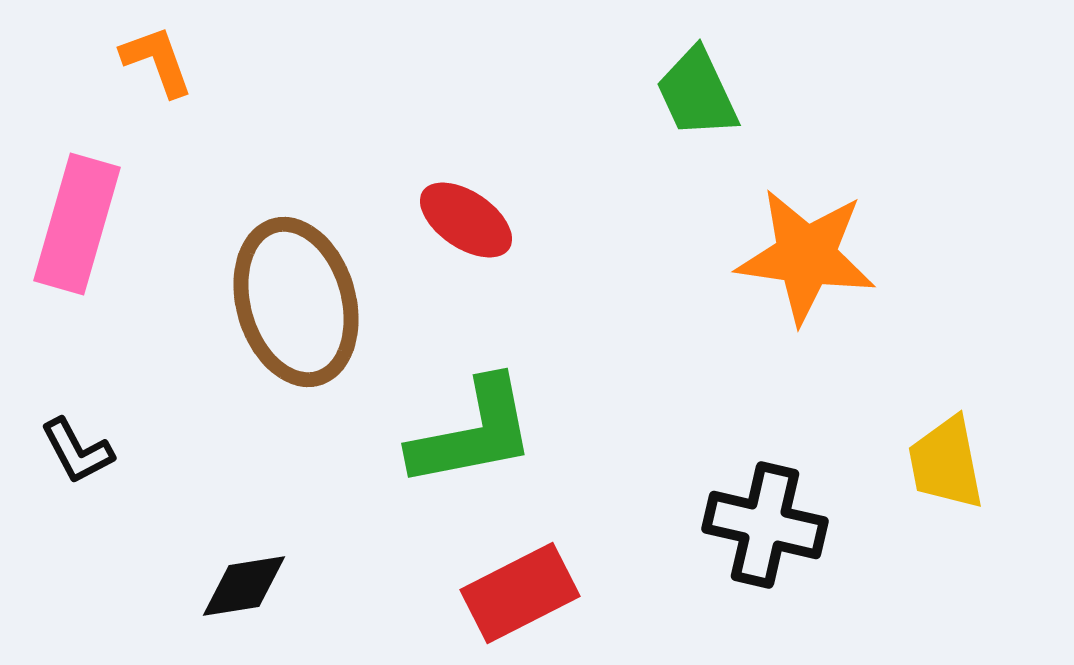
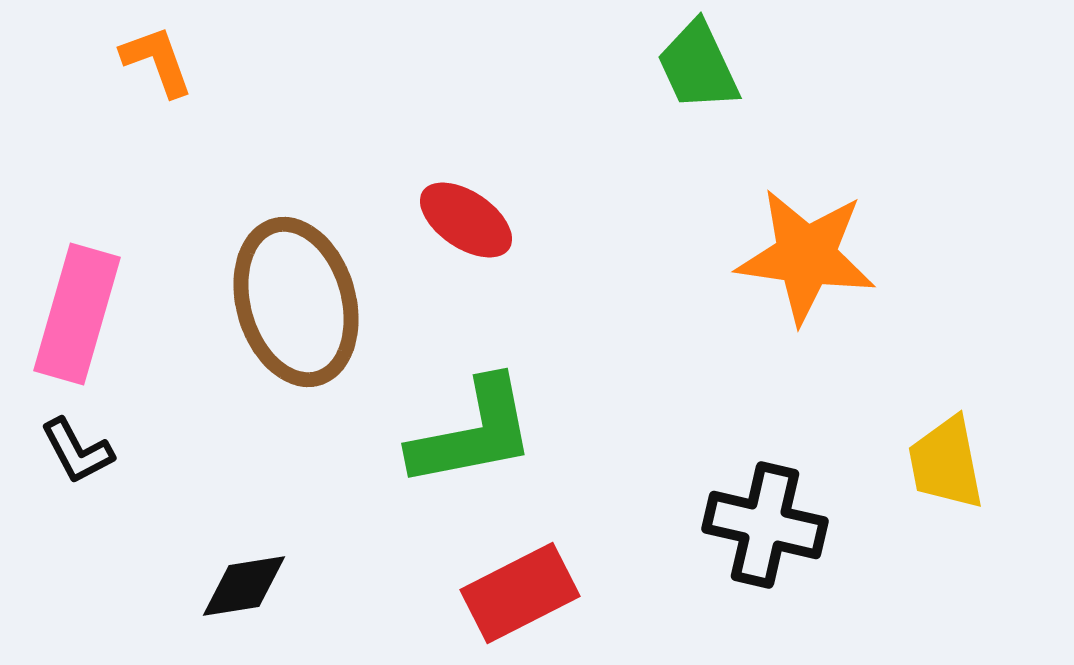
green trapezoid: moved 1 px right, 27 px up
pink rectangle: moved 90 px down
